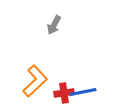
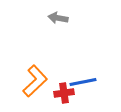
gray arrow: moved 4 px right, 7 px up; rotated 72 degrees clockwise
blue line: moved 10 px up
